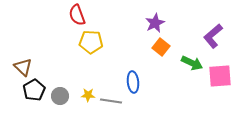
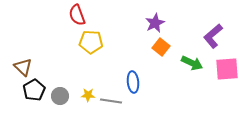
pink square: moved 7 px right, 7 px up
